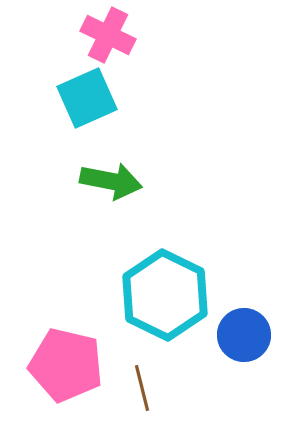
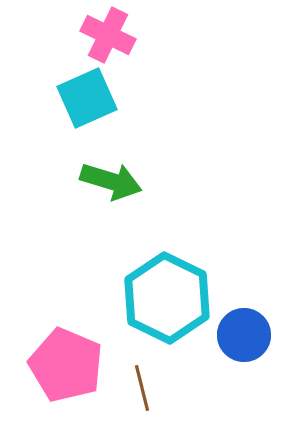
green arrow: rotated 6 degrees clockwise
cyan hexagon: moved 2 px right, 3 px down
pink pentagon: rotated 10 degrees clockwise
